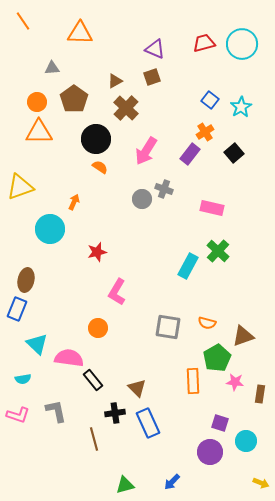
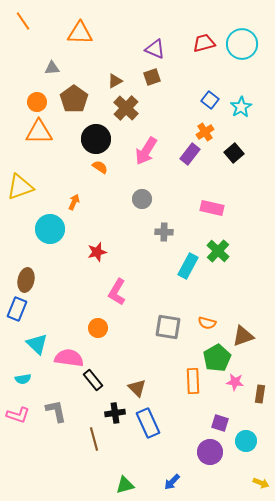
gray cross at (164, 189): moved 43 px down; rotated 18 degrees counterclockwise
